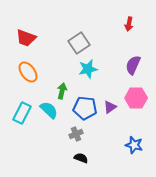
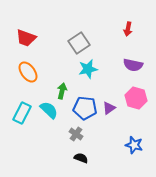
red arrow: moved 1 px left, 5 px down
purple semicircle: rotated 102 degrees counterclockwise
pink hexagon: rotated 15 degrees clockwise
purple triangle: moved 1 px left, 1 px down
gray cross: rotated 32 degrees counterclockwise
